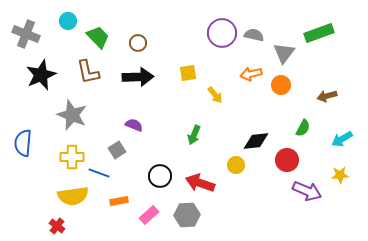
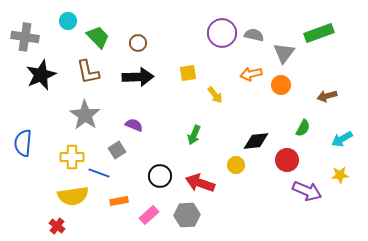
gray cross: moved 1 px left, 3 px down; rotated 12 degrees counterclockwise
gray star: moved 13 px right; rotated 12 degrees clockwise
